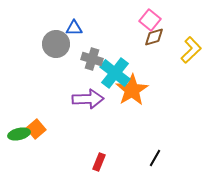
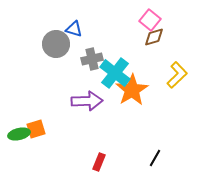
blue triangle: moved 1 px down; rotated 18 degrees clockwise
yellow L-shape: moved 14 px left, 25 px down
gray cross: rotated 30 degrees counterclockwise
purple arrow: moved 1 px left, 2 px down
orange square: rotated 24 degrees clockwise
